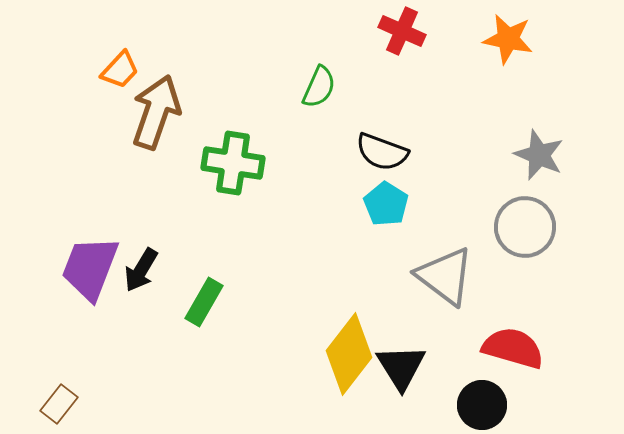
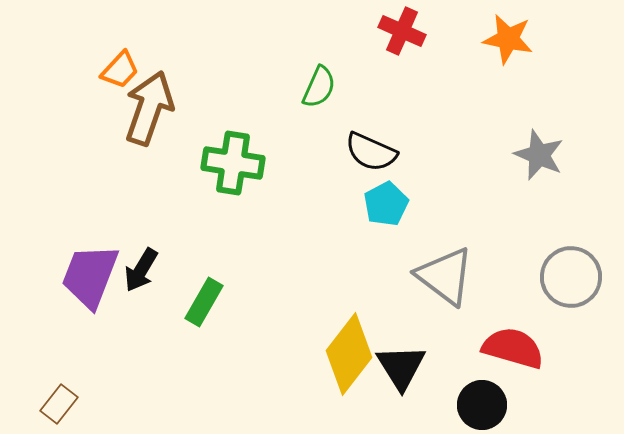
brown arrow: moved 7 px left, 4 px up
black semicircle: moved 11 px left; rotated 4 degrees clockwise
cyan pentagon: rotated 12 degrees clockwise
gray circle: moved 46 px right, 50 px down
purple trapezoid: moved 8 px down
